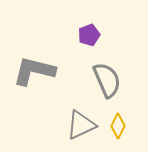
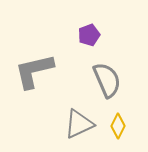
gray L-shape: rotated 27 degrees counterclockwise
gray triangle: moved 2 px left, 1 px up
